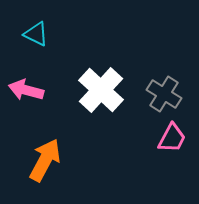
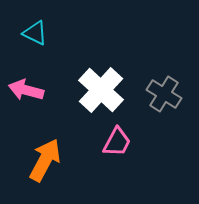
cyan triangle: moved 1 px left, 1 px up
pink trapezoid: moved 55 px left, 4 px down
